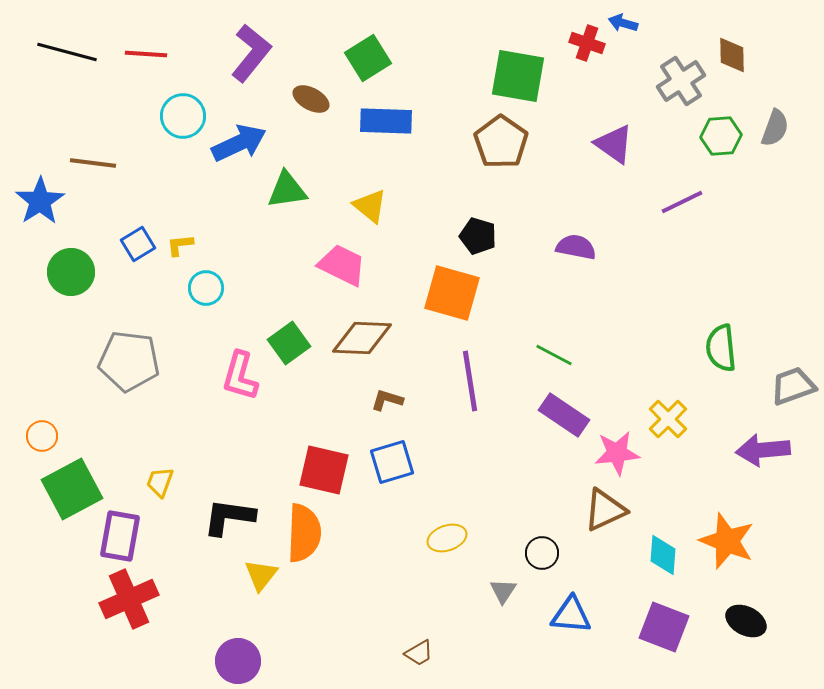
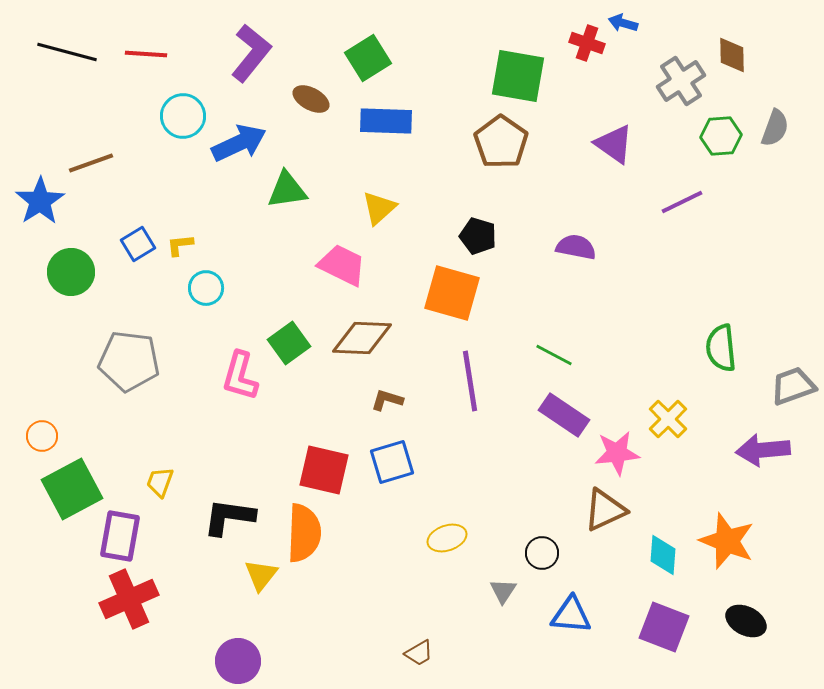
brown line at (93, 163): moved 2 px left; rotated 27 degrees counterclockwise
yellow triangle at (370, 206): moved 9 px right, 2 px down; rotated 39 degrees clockwise
